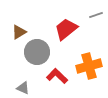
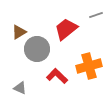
gray circle: moved 3 px up
gray triangle: moved 3 px left
